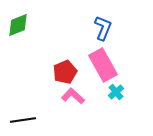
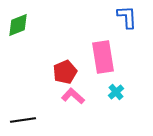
blue L-shape: moved 24 px right, 11 px up; rotated 25 degrees counterclockwise
pink rectangle: moved 8 px up; rotated 20 degrees clockwise
